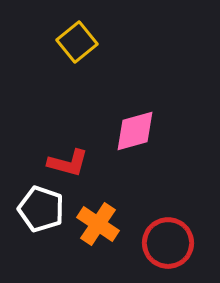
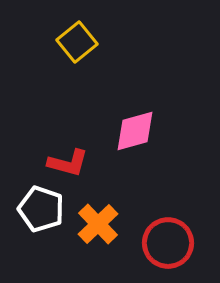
orange cross: rotated 12 degrees clockwise
